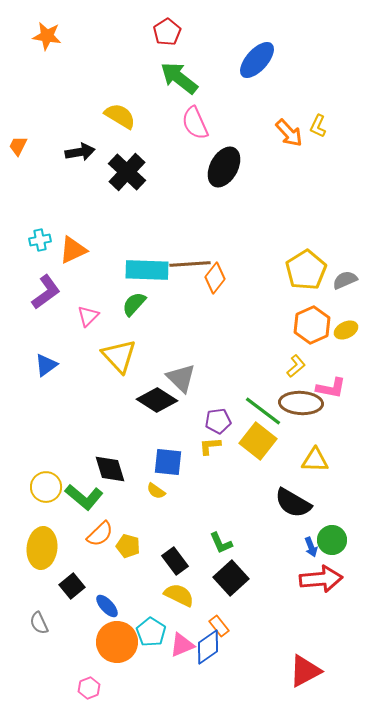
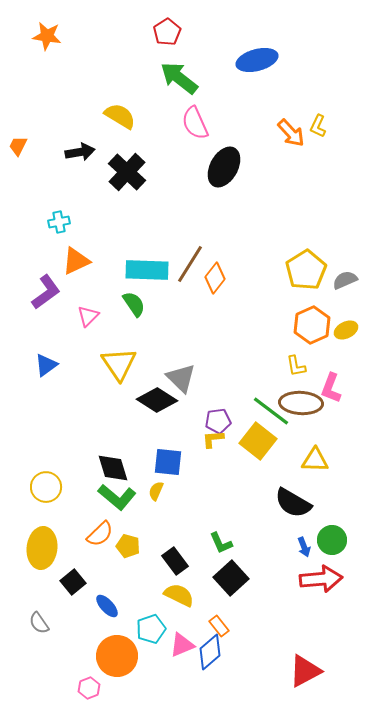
blue ellipse at (257, 60): rotated 33 degrees clockwise
orange arrow at (289, 133): moved 2 px right
cyan cross at (40, 240): moved 19 px right, 18 px up
orange triangle at (73, 250): moved 3 px right, 11 px down
brown line at (190, 264): rotated 54 degrees counterclockwise
green semicircle at (134, 304): rotated 104 degrees clockwise
yellow triangle at (119, 356): moved 8 px down; rotated 9 degrees clockwise
yellow L-shape at (296, 366): rotated 120 degrees clockwise
pink L-shape at (331, 388): rotated 100 degrees clockwise
green line at (263, 411): moved 8 px right
yellow L-shape at (210, 446): moved 3 px right, 7 px up
black diamond at (110, 469): moved 3 px right, 1 px up
yellow semicircle at (156, 491): rotated 78 degrees clockwise
green L-shape at (84, 497): moved 33 px right
blue arrow at (311, 547): moved 7 px left
black square at (72, 586): moved 1 px right, 4 px up
gray semicircle at (39, 623): rotated 10 degrees counterclockwise
cyan pentagon at (151, 632): moved 3 px up; rotated 20 degrees clockwise
orange circle at (117, 642): moved 14 px down
blue diamond at (208, 647): moved 2 px right, 5 px down; rotated 6 degrees counterclockwise
